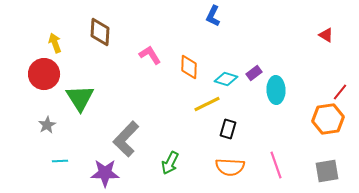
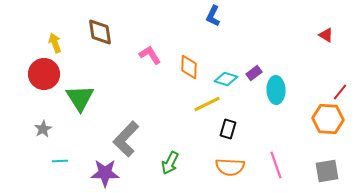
brown diamond: rotated 12 degrees counterclockwise
orange hexagon: rotated 12 degrees clockwise
gray star: moved 4 px left, 4 px down
